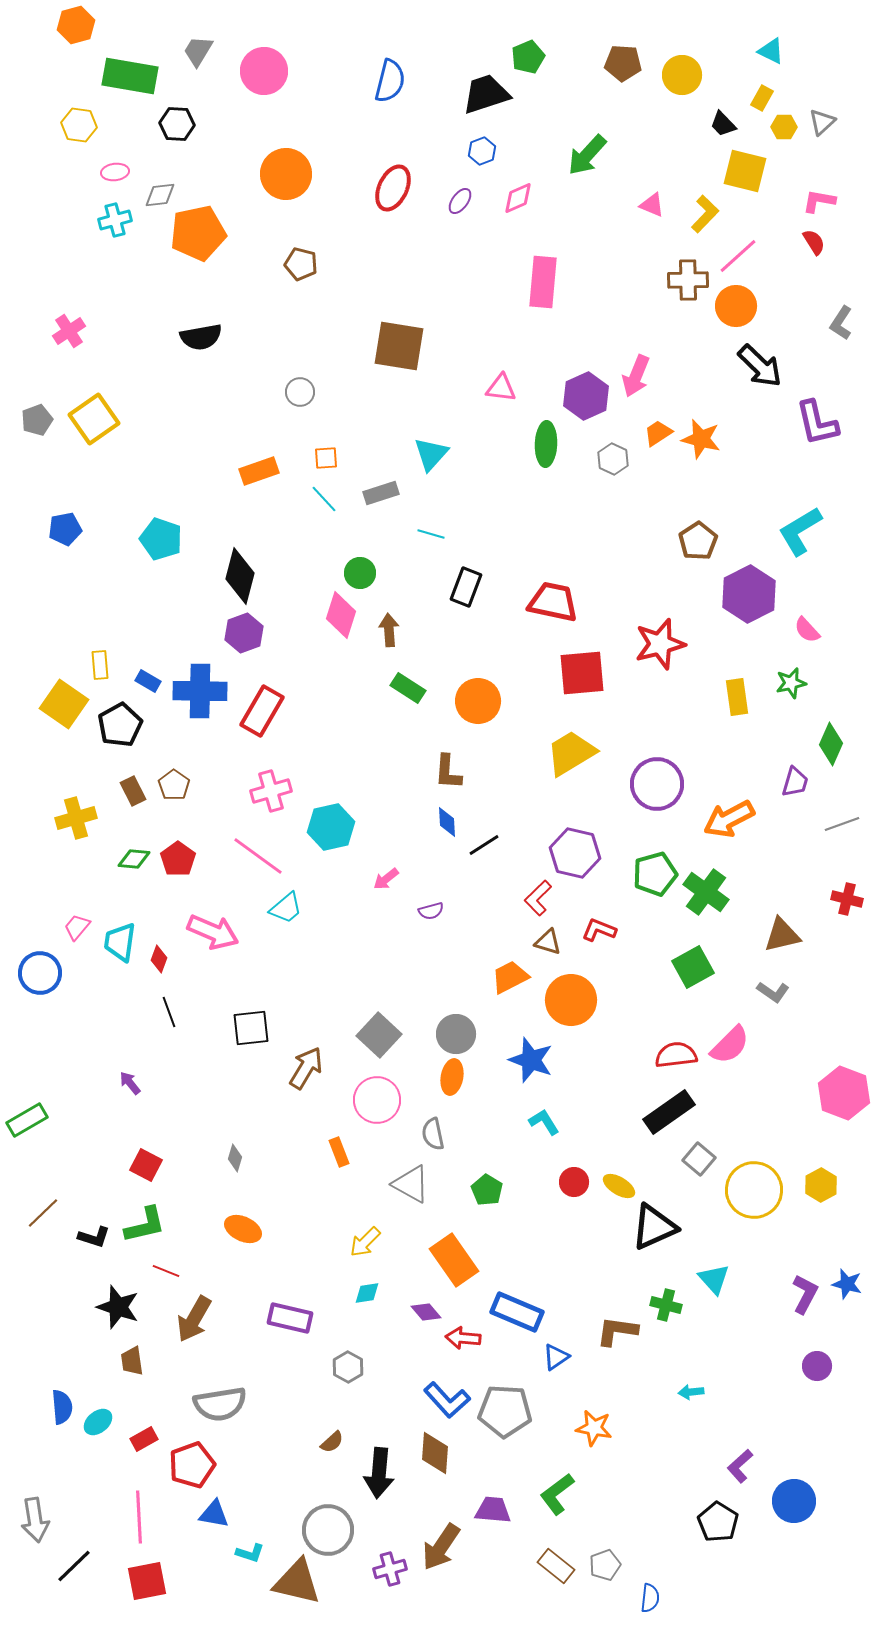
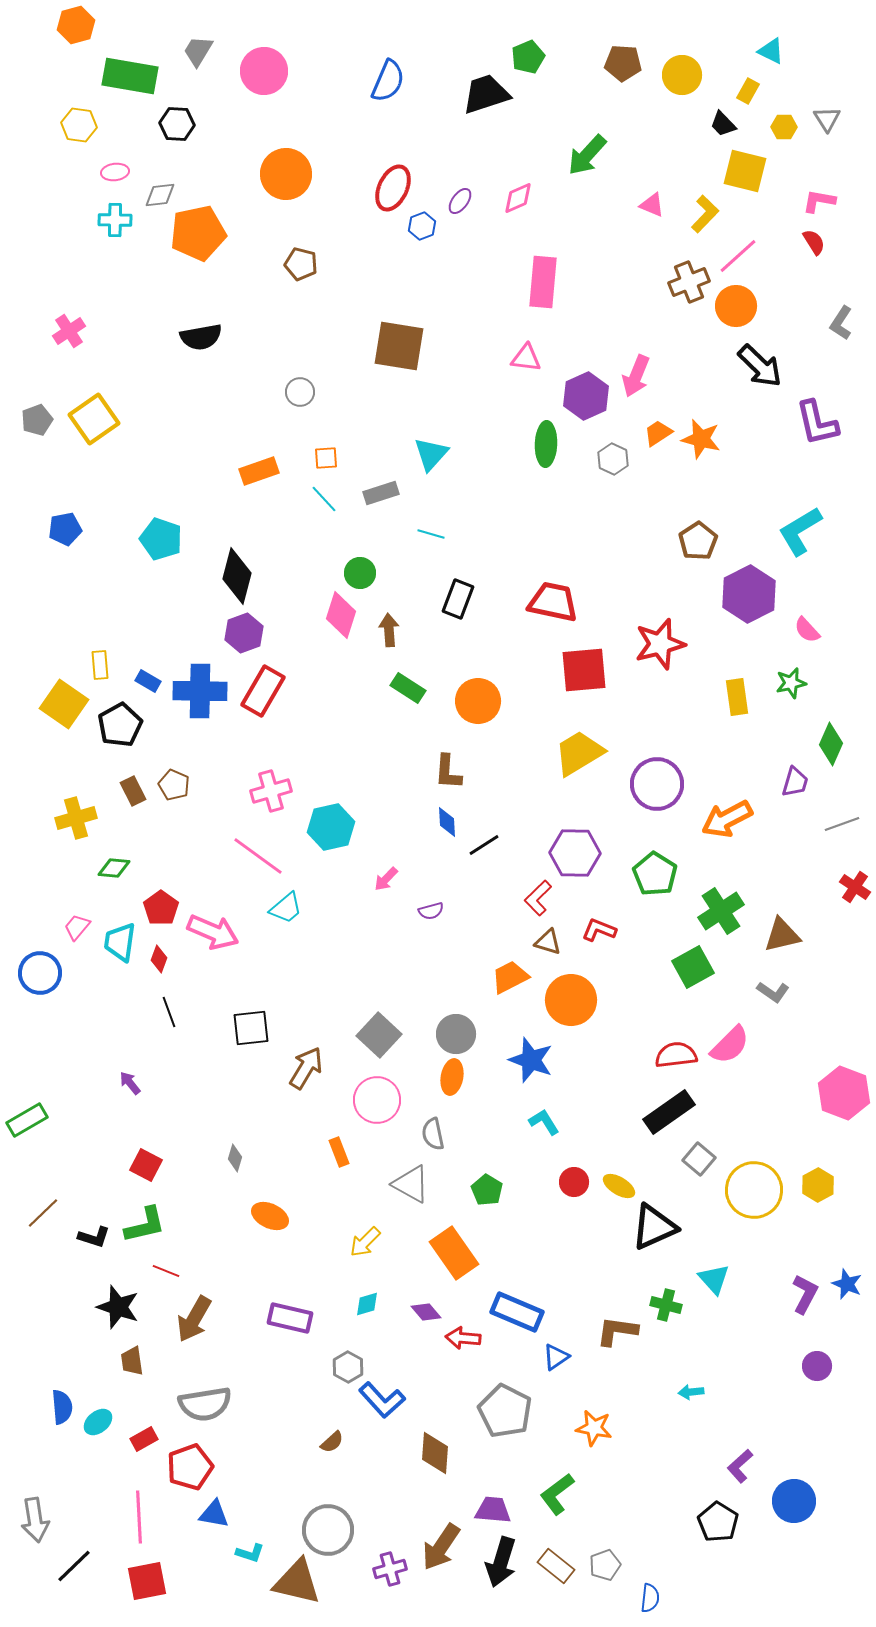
blue semicircle at (390, 81): moved 2 px left; rotated 9 degrees clockwise
yellow rectangle at (762, 98): moved 14 px left, 7 px up
gray triangle at (822, 122): moved 5 px right, 3 px up; rotated 20 degrees counterclockwise
blue hexagon at (482, 151): moved 60 px left, 75 px down
cyan cross at (115, 220): rotated 16 degrees clockwise
brown cross at (688, 280): moved 1 px right, 2 px down; rotated 21 degrees counterclockwise
pink triangle at (501, 388): moved 25 px right, 30 px up
black diamond at (240, 576): moved 3 px left
black rectangle at (466, 587): moved 8 px left, 12 px down
red square at (582, 673): moved 2 px right, 3 px up
red rectangle at (262, 711): moved 1 px right, 20 px up
yellow trapezoid at (571, 753): moved 8 px right
brown pentagon at (174, 785): rotated 12 degrees counterclockwise
orange arrow at (729, 819): moved 2 px left
purple hexagon at (575, 853): rotated 12 degrees counterclockwise
green diamond at (134, 859): moved 20 px left, 9 px down
red pentagon at (178, 859): moved 17 px left, 49 px down
green pentagon at (655, 874): rotated 24 degrees counterclockwise
pink arrow at (386, 879): rotated 8 degrees counterclockwise
green cross at (706, 892): moved 15 px right, 19 px down; rotated 21 degrees clockwise
red cross at (847, 899): moved 8 px right, 12 px up; rotated 20 degrees clockwise
yellow hexagon at (821, 1185): moved 3 px left
orange ellipse at (243, 1229): moved 27 px right, 13 px up
orange rectangle at (454, 1260): moved 7 px up
blue star at (847, 1284): rotated 8 degrees clockwise
cyan diamond at (367, 1293): moved 11 px down; rotated 8 degrees counterclockwise
blue L-shape at (447, 1400): moved 65 px left
gray semicircle at (220, 1404): moved 15 px left
gray pentagon at (505, 1411): rotated 24 degrees clockwise
red pentagon at (192, 1465): moved 2 px left, 2 px down
black arrow at (379, 1473): moved 122 px right, 89 px down; rotated 12 degrees clockwise
